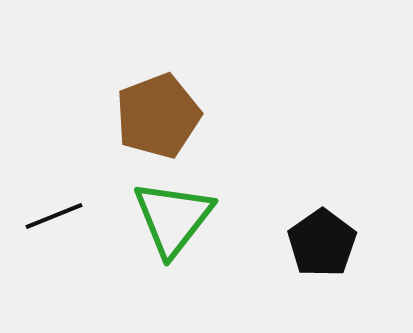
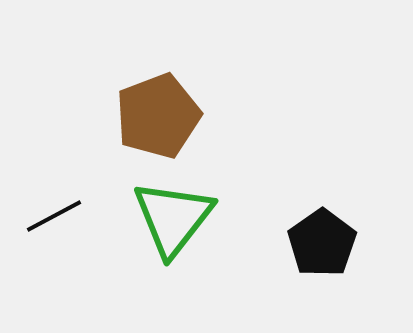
black line: rotated 6 degrees counterclockwise
